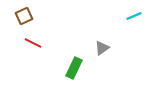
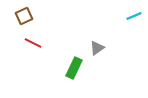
gray triangle: moved 5 px left
